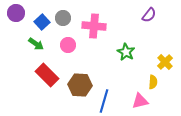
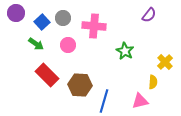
green star: moved 1 px left, 1 px up
